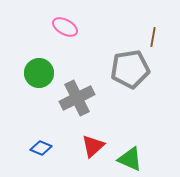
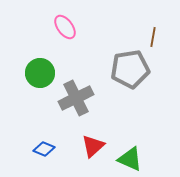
pink ellipse: rotated 25 degrees clockwise
green circle: moved 1 px right
gray cross: moved 1 px left
blue diamond: moved 3 px right, 1 px down
